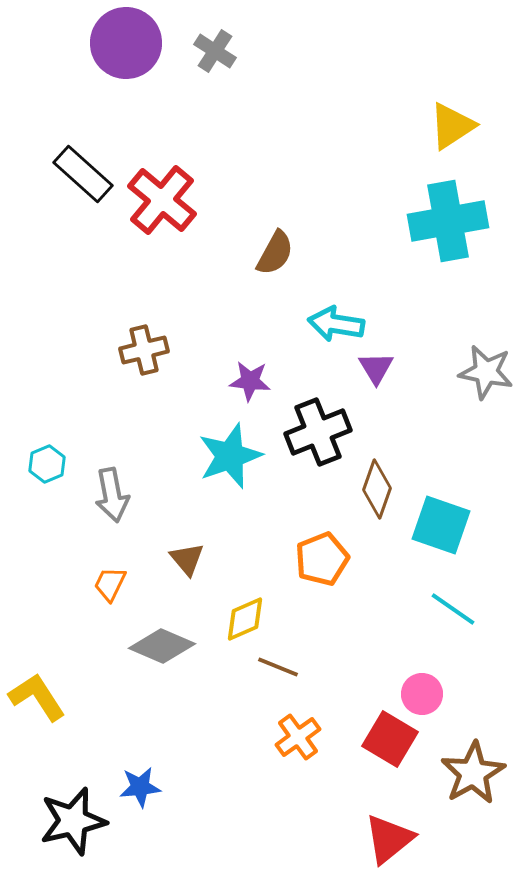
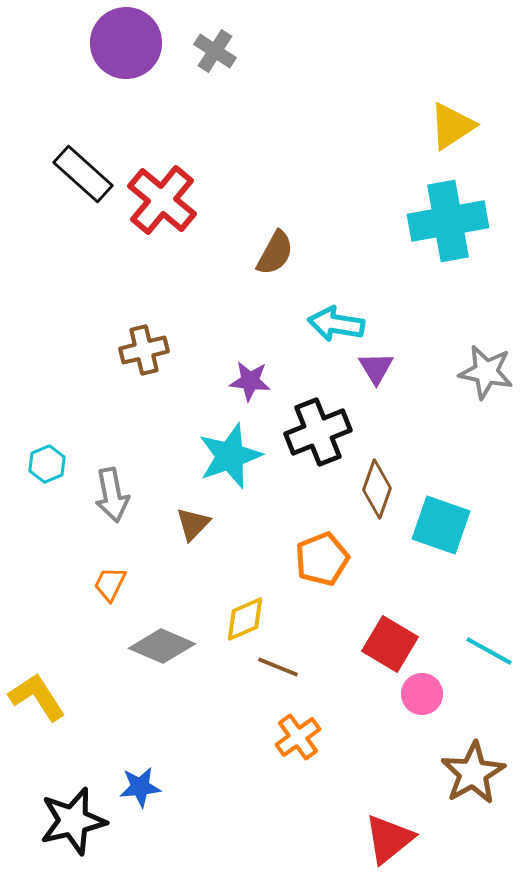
brown triangle: moved 6 px right, 35 px up; rotated 24 degrees clockwise
cyan line: moved 36 px right, 42 px down; rotated 6 degrees counterclockwise
red square: moved 95 px up
